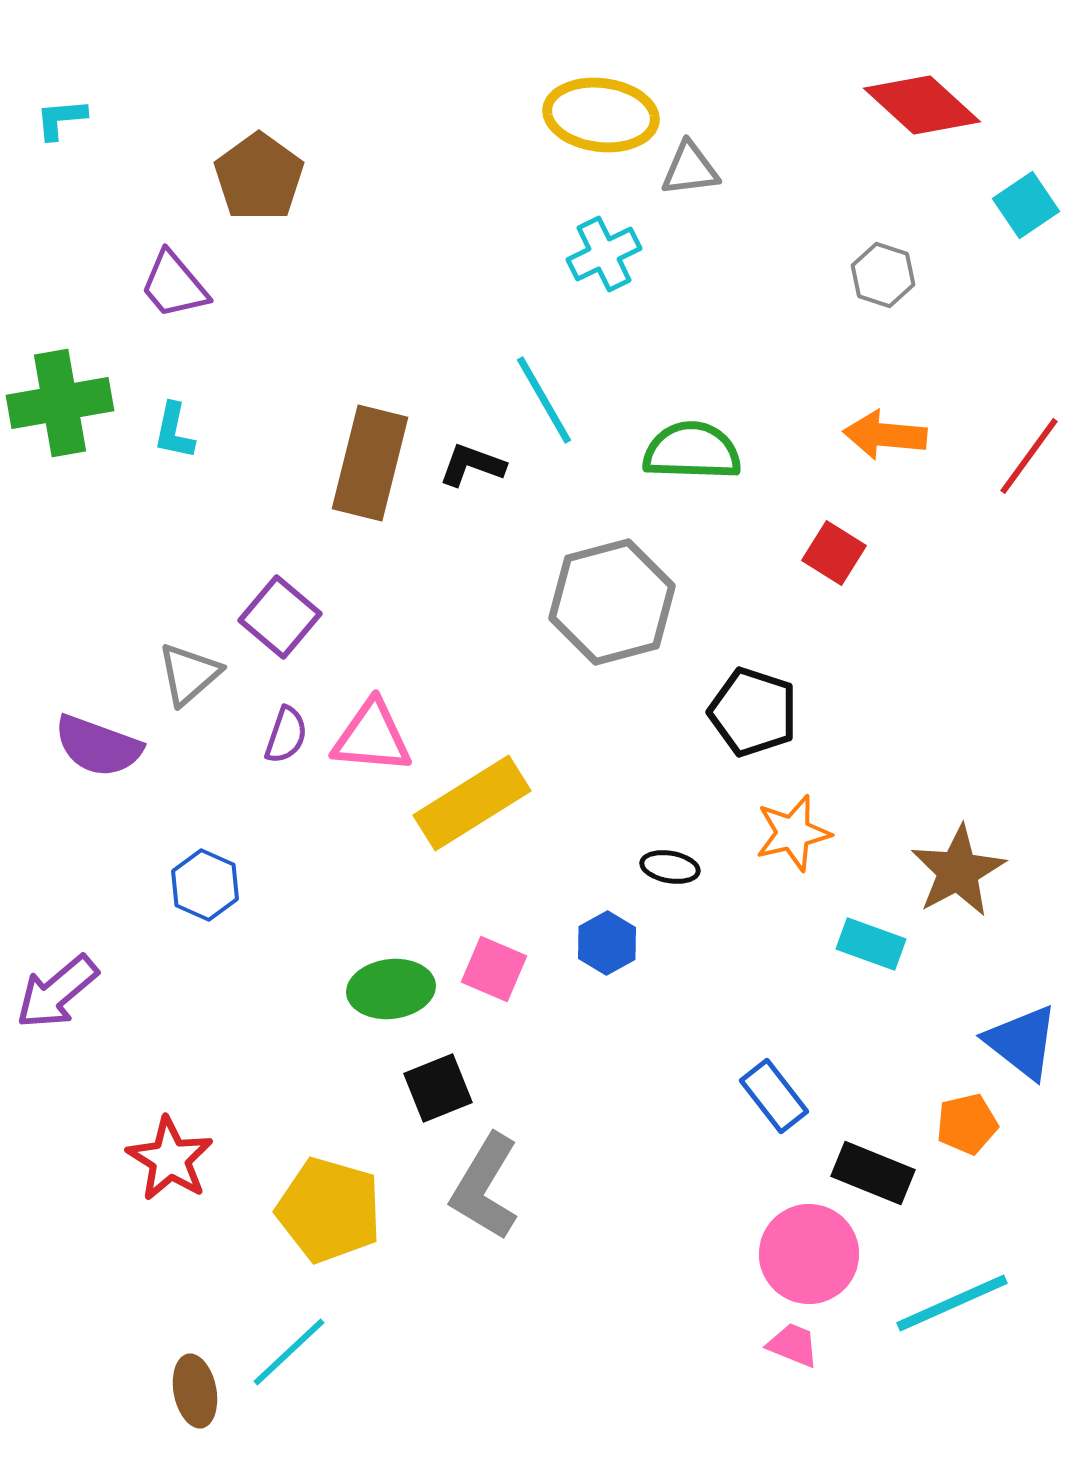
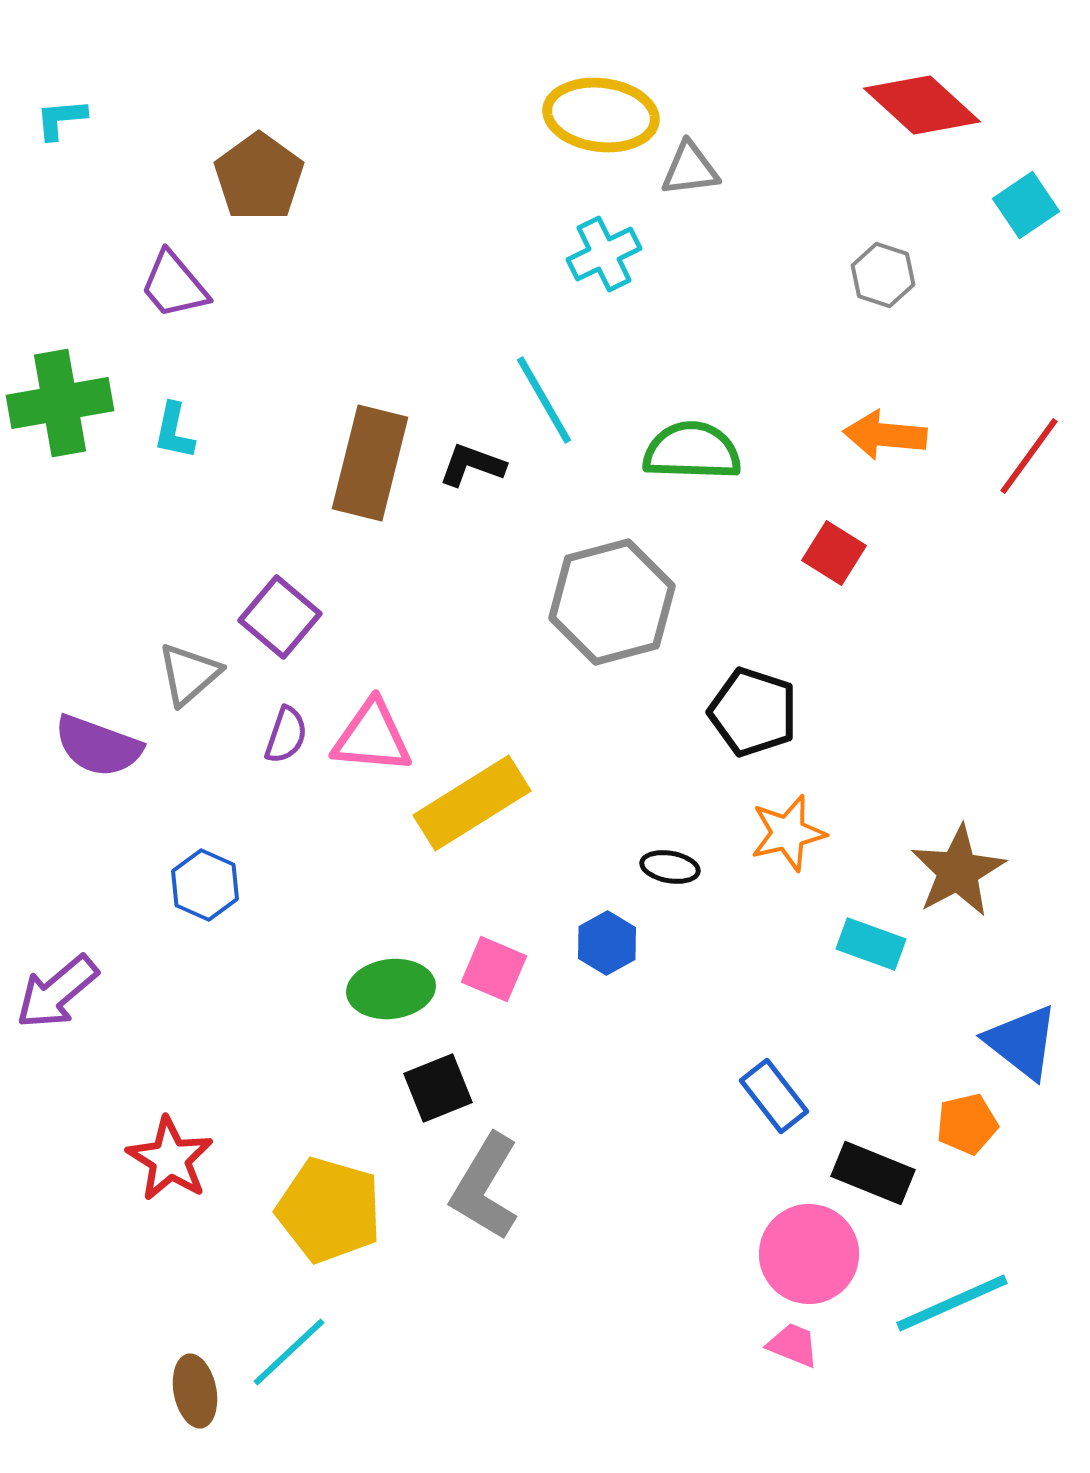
orange star at (793, 833): moved 5 px left
